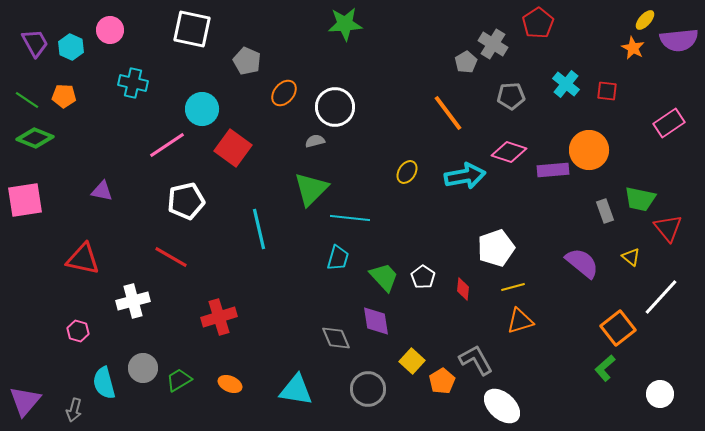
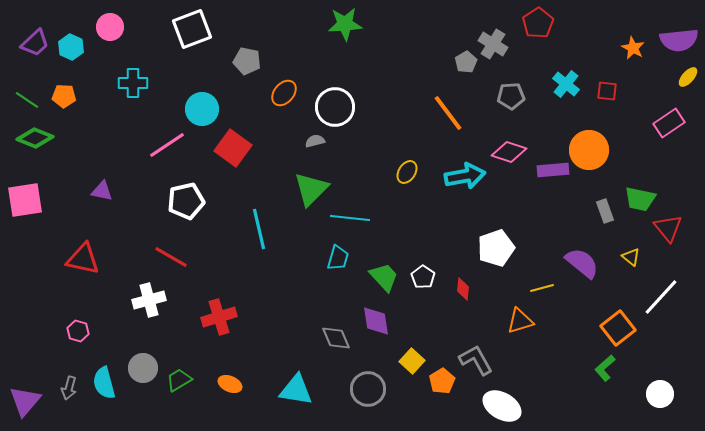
yellow ellipse at (645, 20): moved 43 px right, 57 px down
white square at (192, 29): rotated 33 degrees counterclockwise
pink circle at (110, 30): moved 3 px up
purple trapezoid at (35, 43): rotated 76 degrees clockwise
gray pentagon at (247, 61): rotated 12 degrees counterclockwise
cyan cross at (133, 83): rotated 12 degrees counterclockwise
yellow line at (513, 287): moved 29 px right, 1 px down
white cross at (133, 301): moved 16 px right, 1 px up
white ellipse at (502, 406): rotated 12 degrees counterclockwise
gray arrow at (74, 410): moved 5 px left, 22 px up
